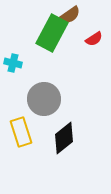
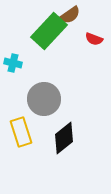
green rectangle: moved 3 px left, 2 px up; rotated 15 degrees clockwise
red semicircle: rotated 54 degrees clockwise
